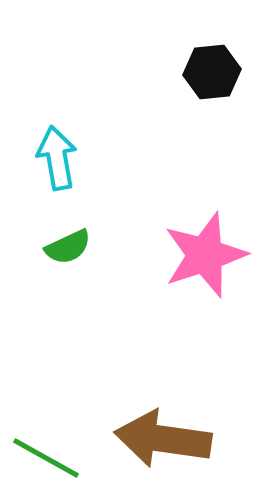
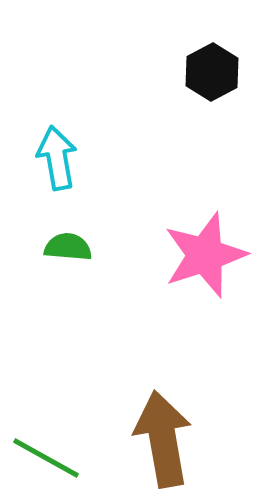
black hexagon: rotated 22 degrees counterclockwise
green semicircle: rotated 150 degrees counterclockwise
brown arrow: rotated 72 degrees clockwise
